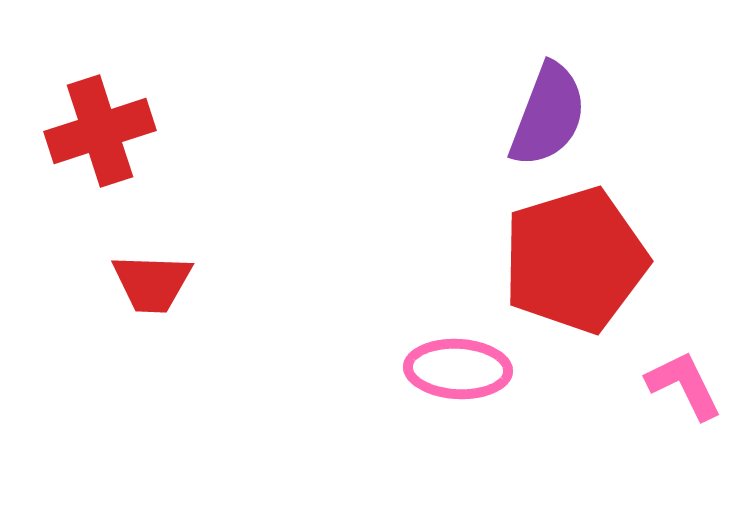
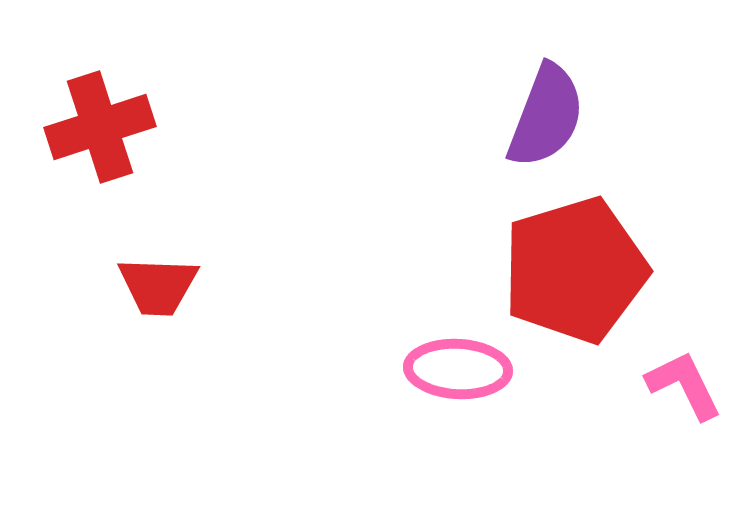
purple semicircle: moved 2 px left, 1 px down
red cross: moved 4 px up
red pentagon: moved 10 px down
red trapezoid: moved 6 px right, 3 px down
